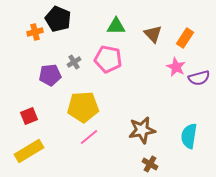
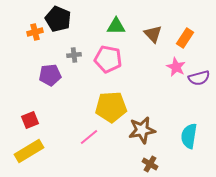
gray cross: moved 7 px up; rotated 24 degrees clockwise
yellow pentagon: moved 28 px right
red square: moved 1 px right, 4 px down
